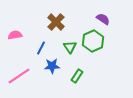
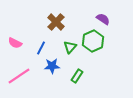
pink semicircle: moved 8 px down; rotated 144 degrees counterclockwise
green triangle: rotated 16 degrees clockwise
